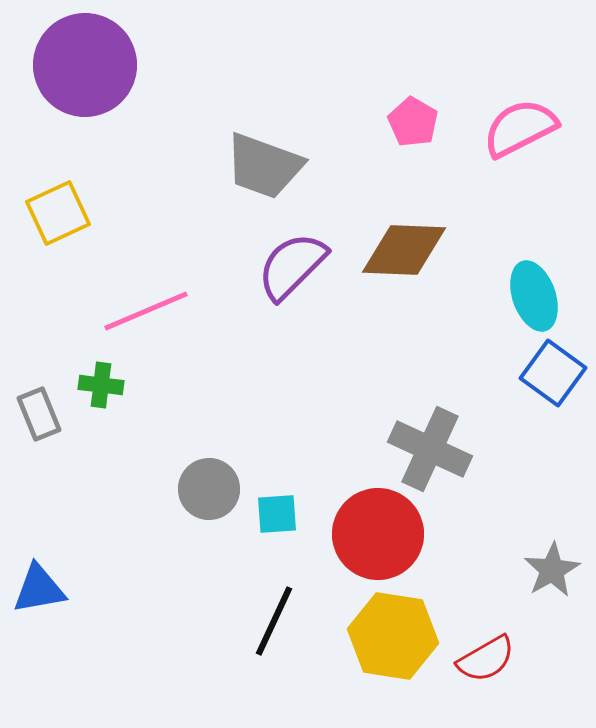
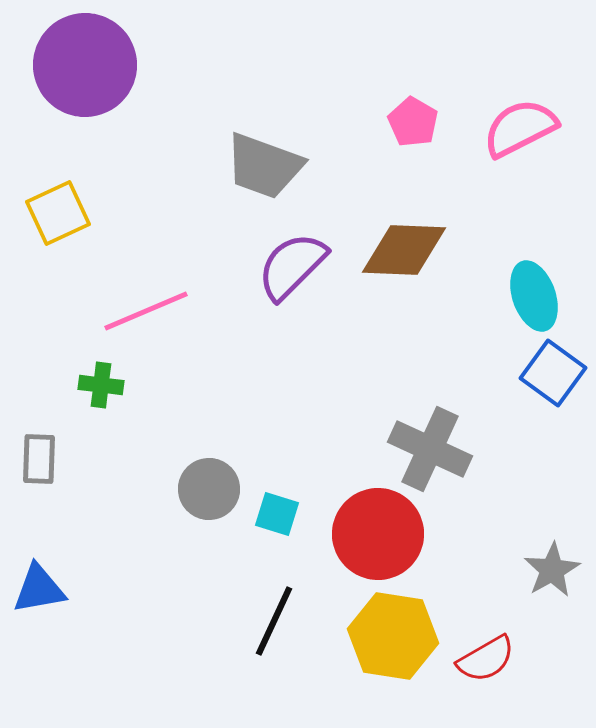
gray rectangle: moved 45 px down; rotated 24 degrees clockwise
cyan square: rotated 21 degrees clockwise
